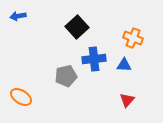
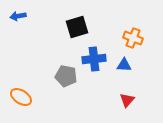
black square: rotated 25 degrees clockwise
gray pentagon: rotated 25 degrees clockwise
